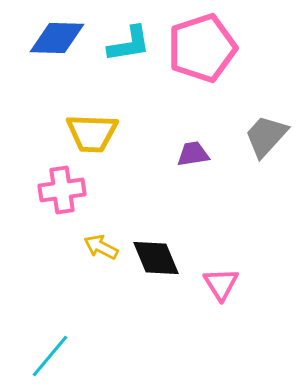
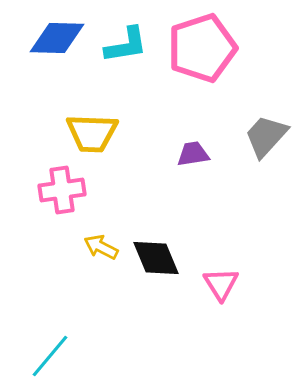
cyan L-shape: moved 3 px left, 1 px down
